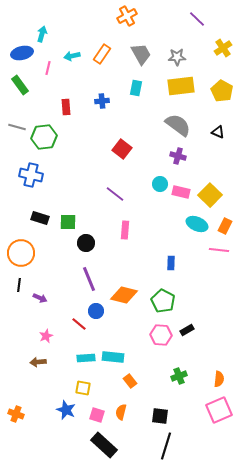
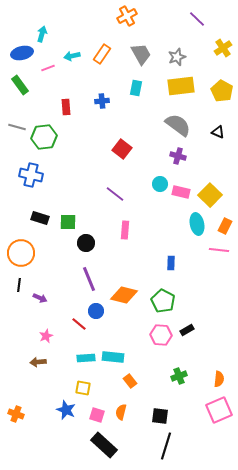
gray star at (177, 57): rotated 18 degrees counterclockwise
pink line at (48, 68): rotated 56 degrees clockwise
cyan ellipse at (197, 224): rotated 55 degrees clockwise
